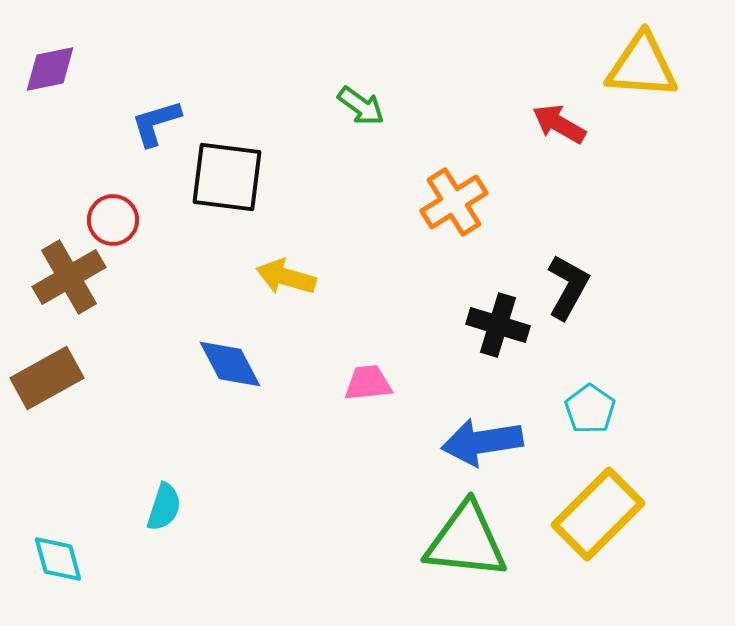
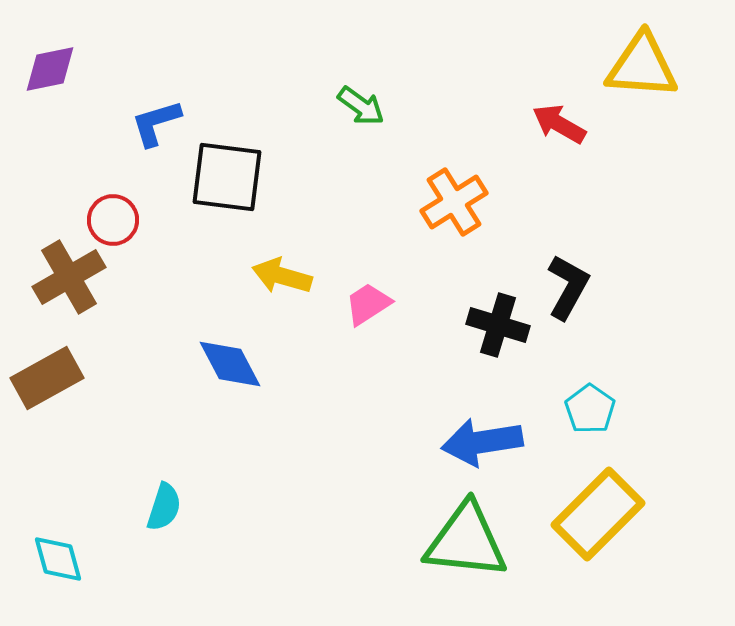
yellow arrow: moved 4 px left, 1 px up
pink trapezoid: moved 79 px up; rotated 27 degrees counterclockwise
